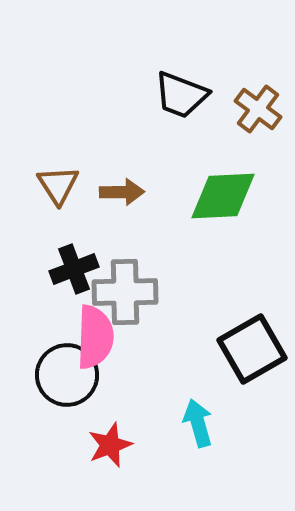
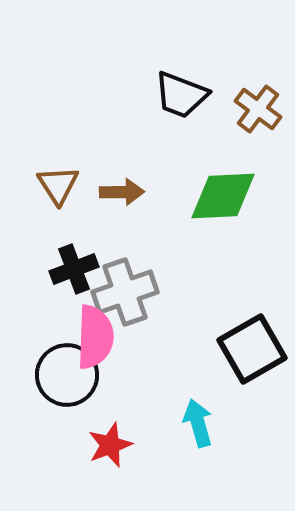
gray cross: rotated 18 degrees counterclockwise
